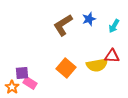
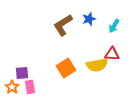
red triangle: moved 2 px up
orange square: rotated 18 degrees clockwise
pink rectangle: moved 4 px down; rotated 48 degrees clockwise
